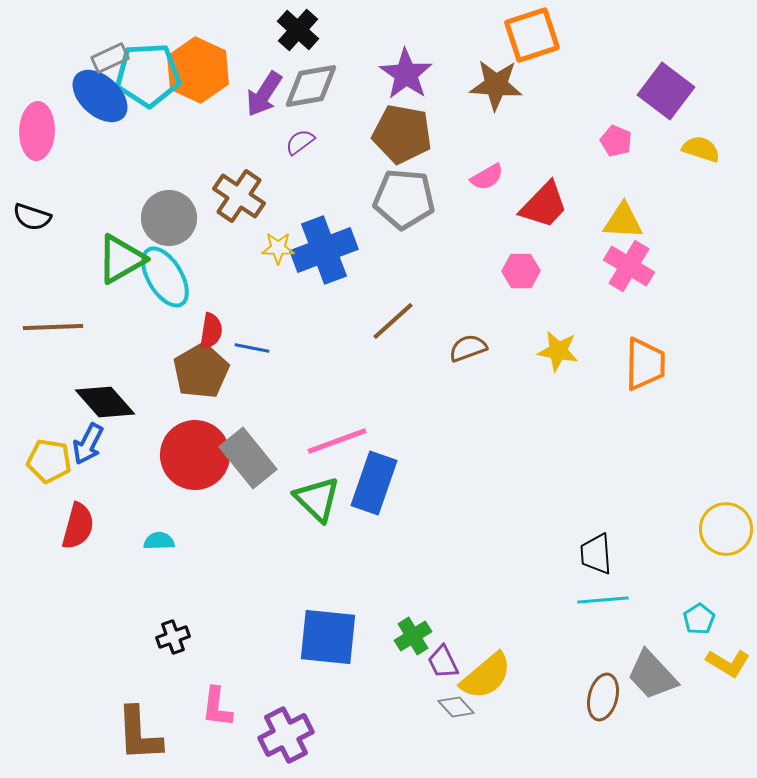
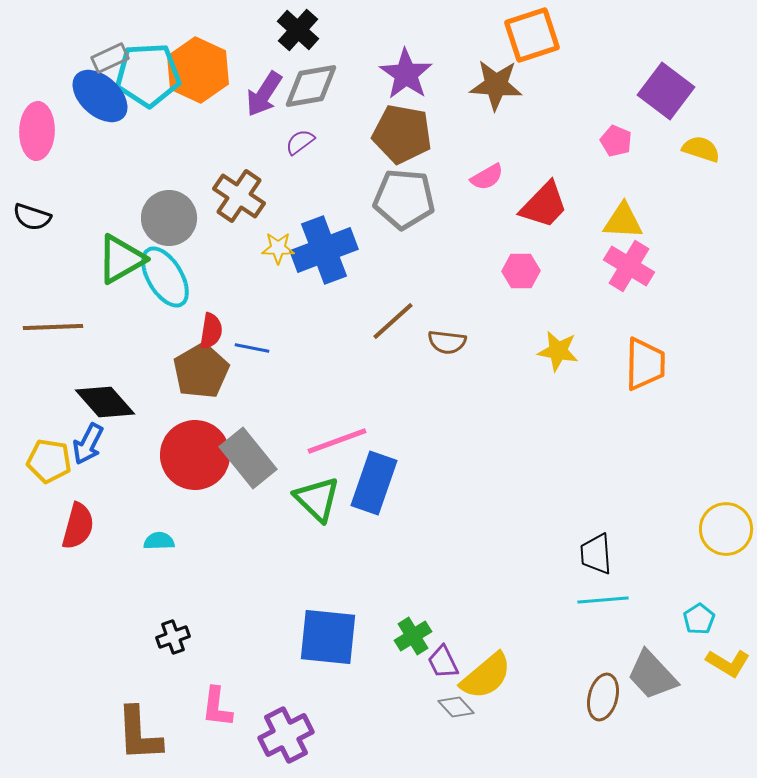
brown semicircle at (468, 348): moved 21 px left, 6 px up; rotated 153 degrees counterclockwise
